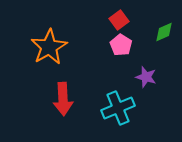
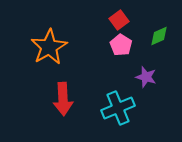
green diamond: moved 5 px left, 4 px down
